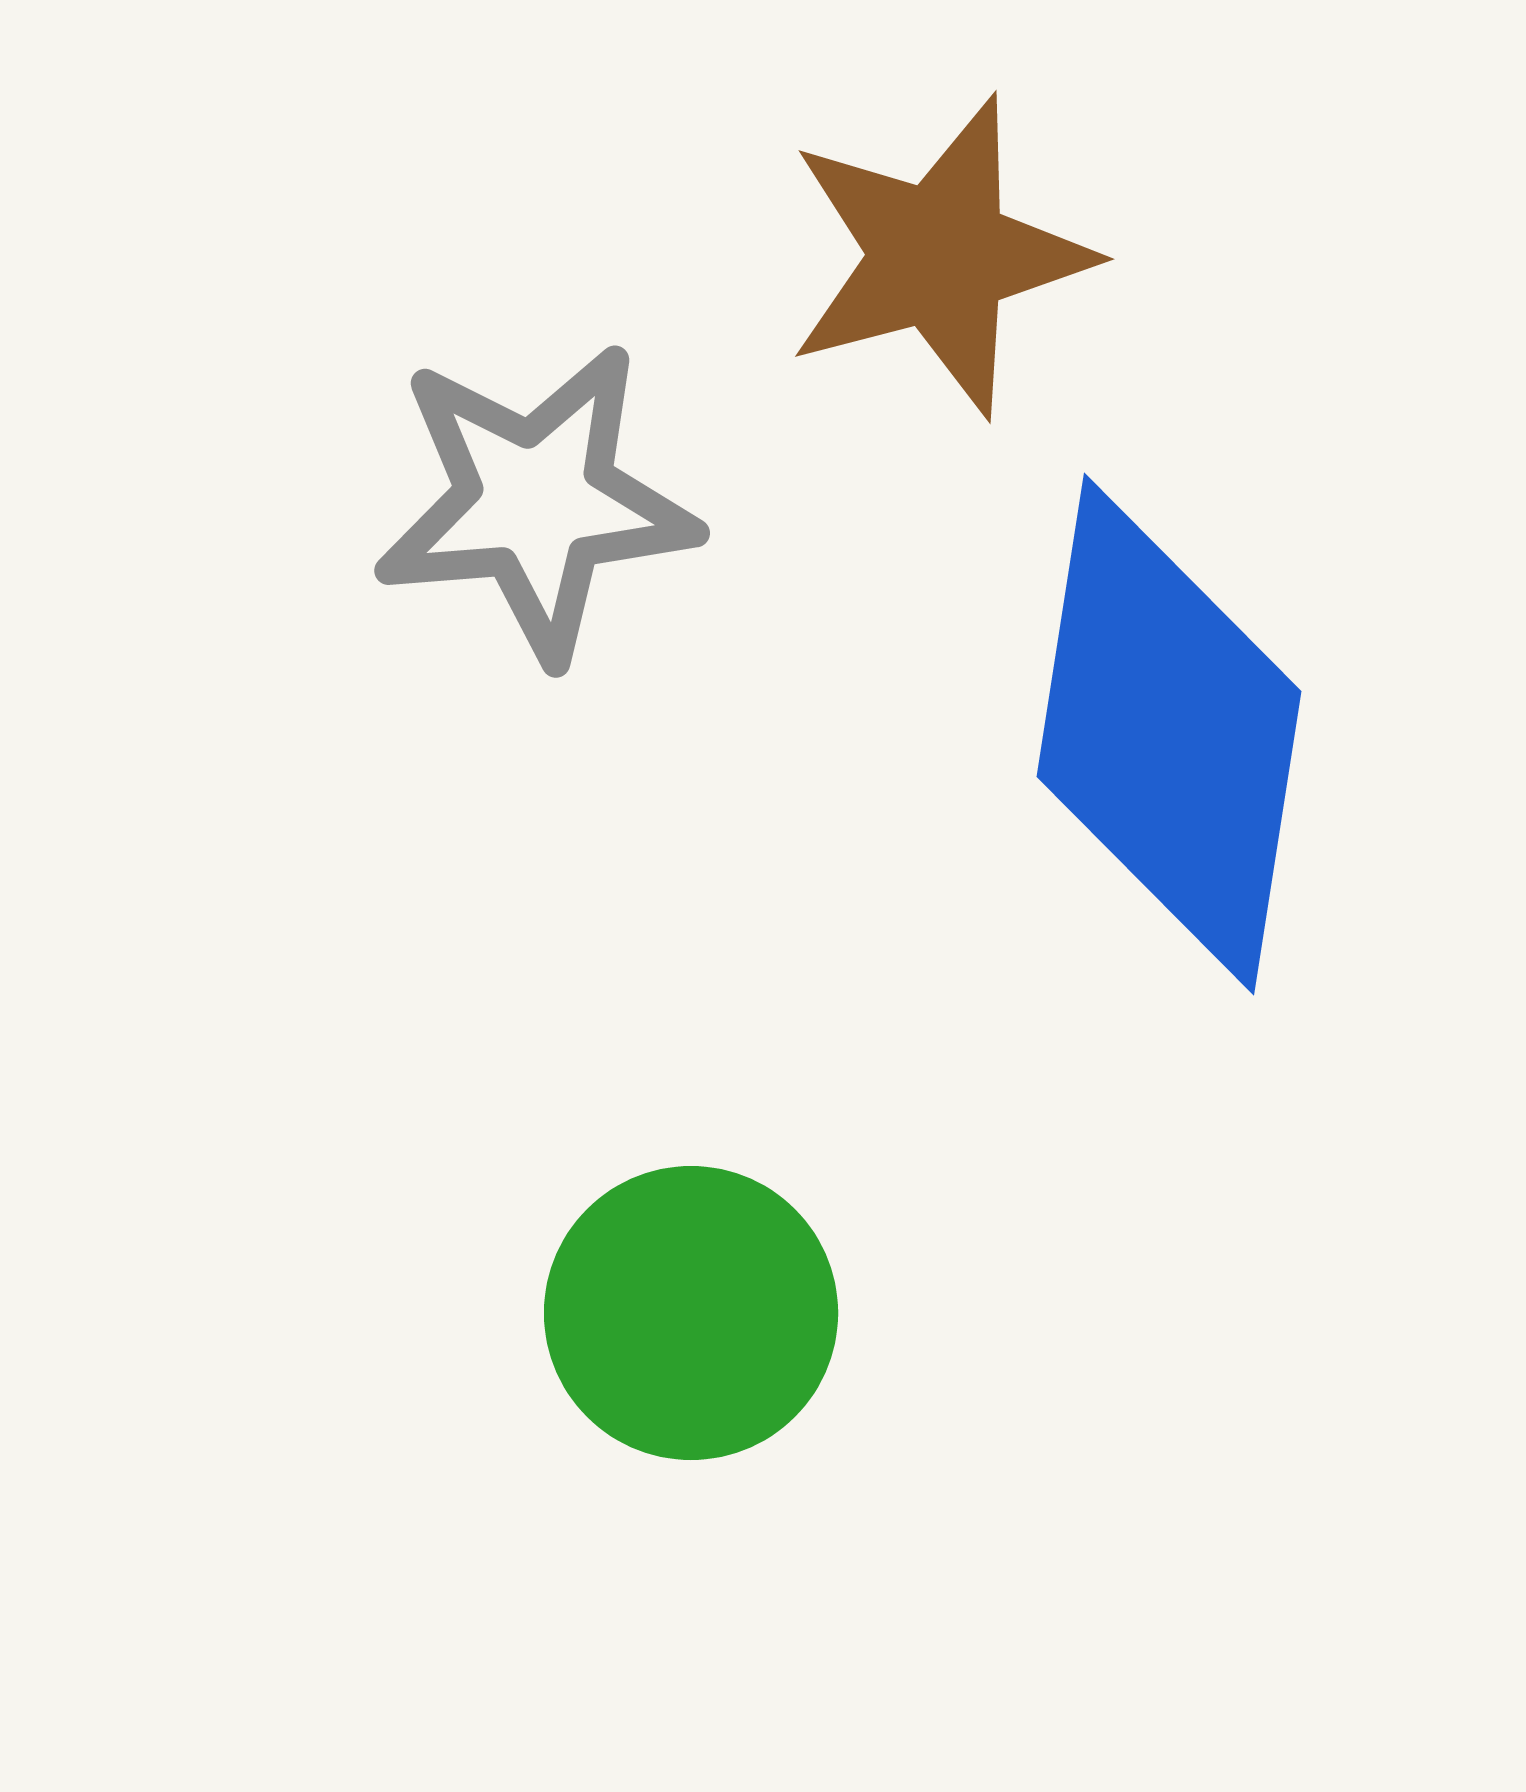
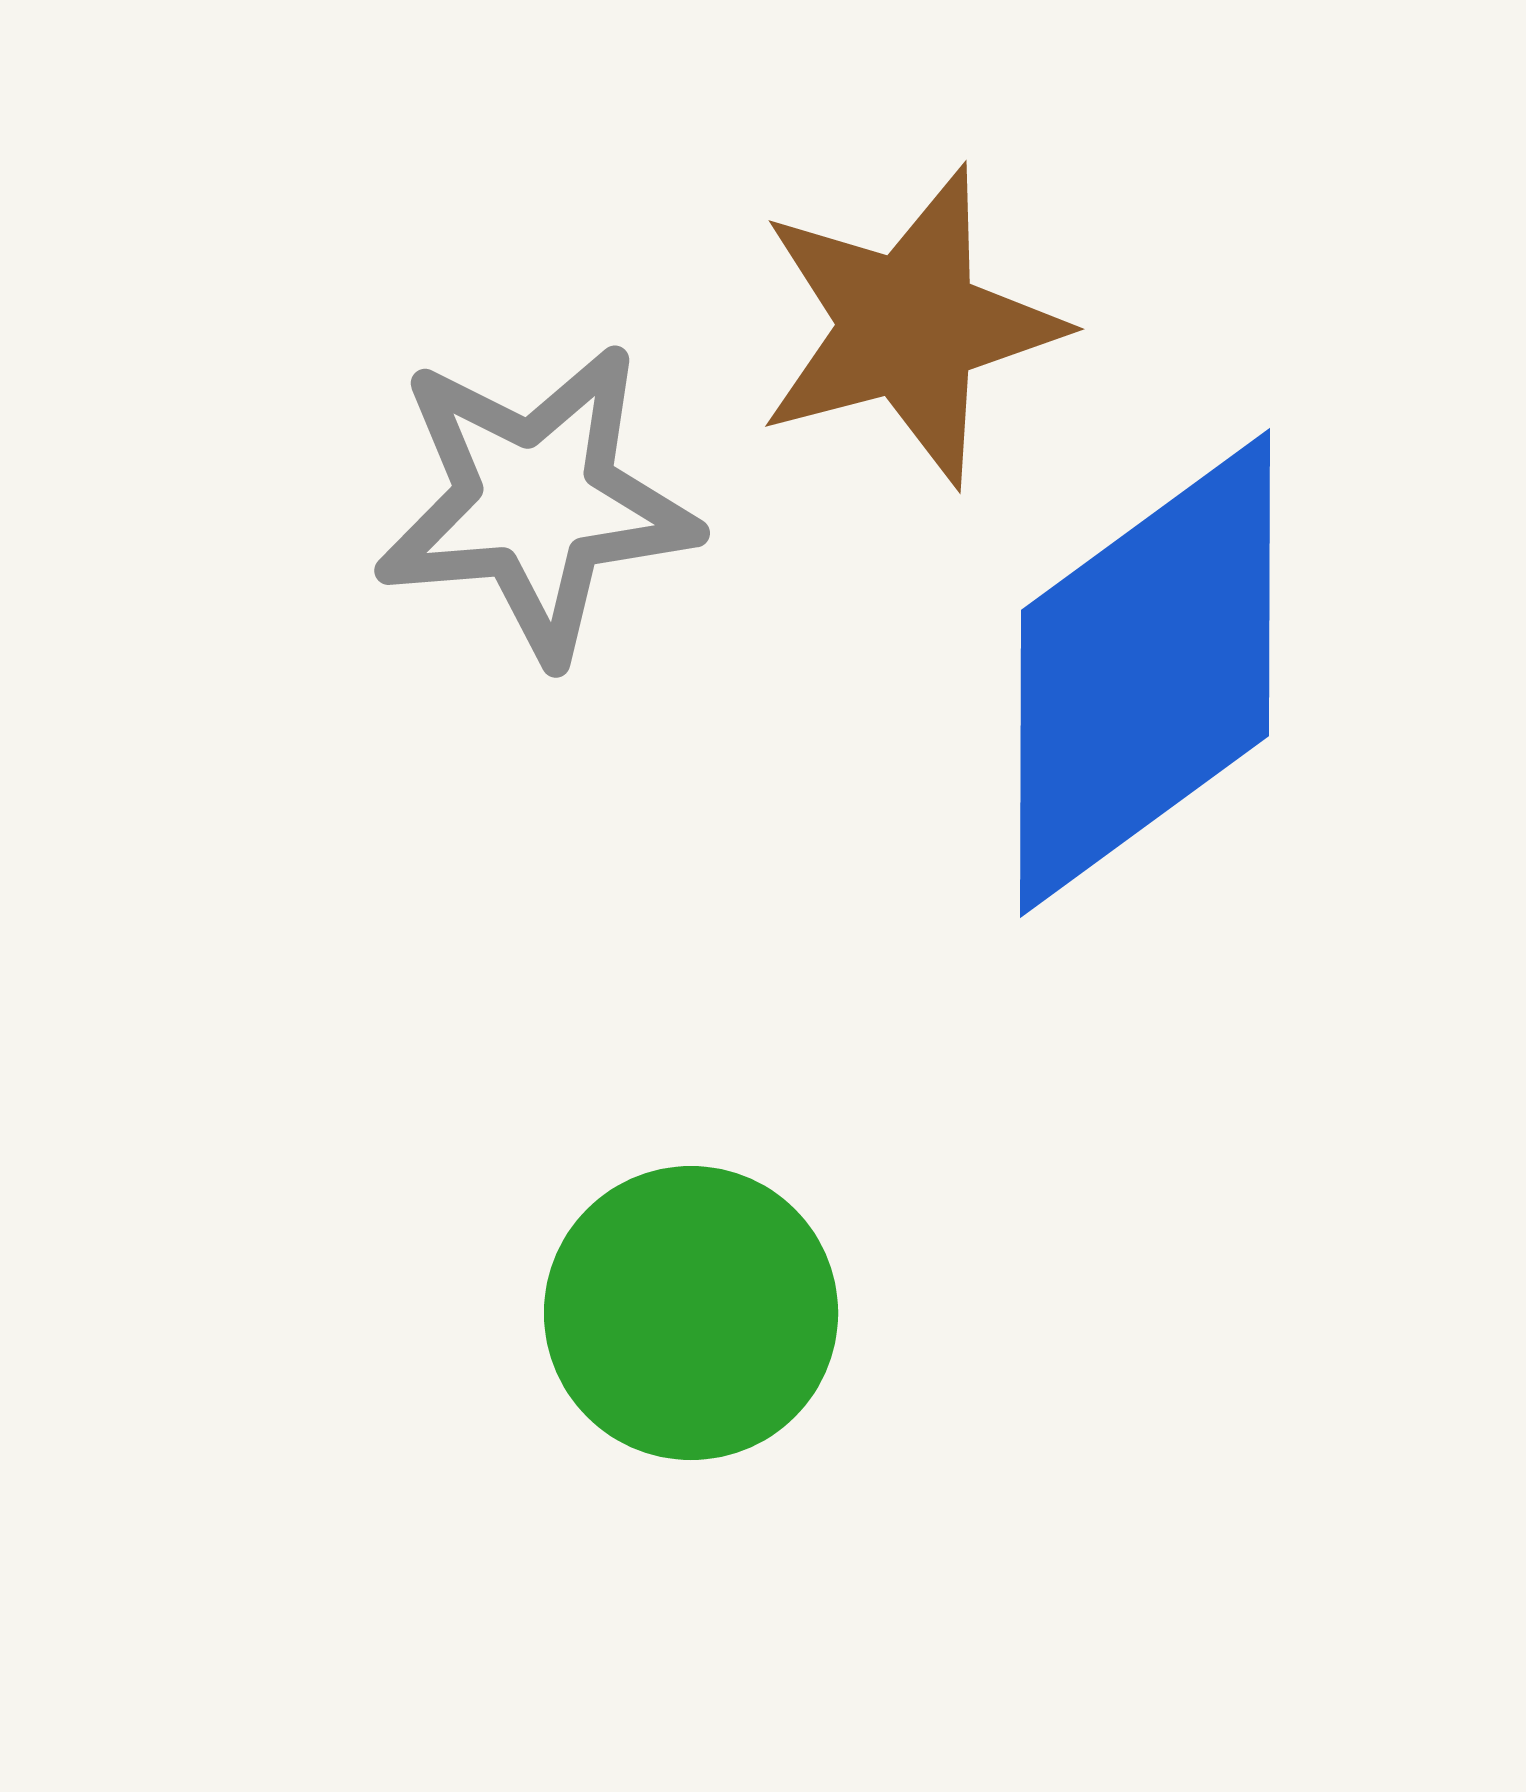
brown star: moved 30 px left, 70 px down
blue diamond: moved 24 px left, 61 px up; rotated 45 degrees clockwise
